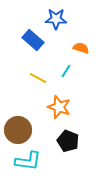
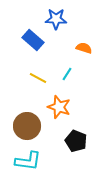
orange semicircle: moved 3 px right
cyan line: moved 1 px right, 3 px down
brown circle: moved 9 px right, 4 px up
black pentagon: moved 8 px right
